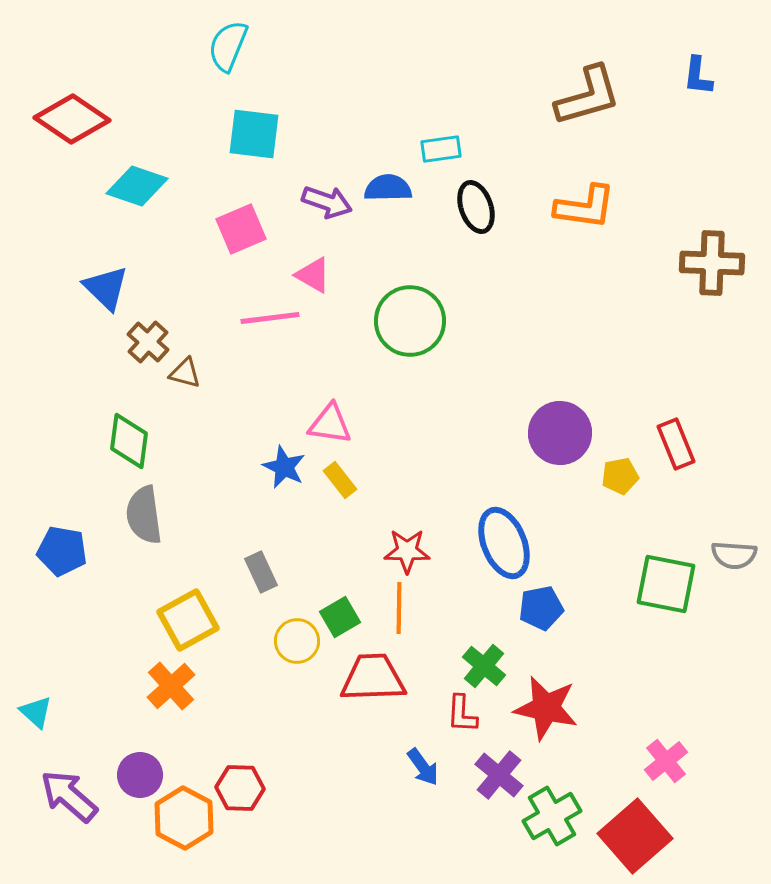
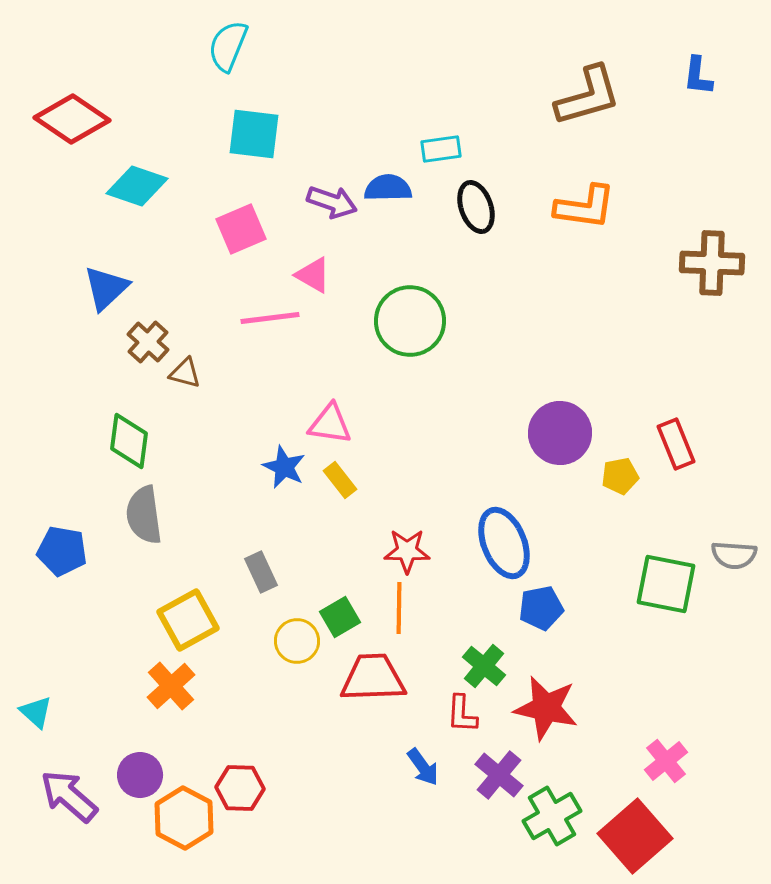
purple arrow at (327, 202): moved 5 px right
blue triangle at (106, 288): rotated 33 degrees clockwise
